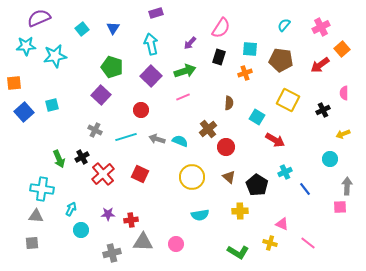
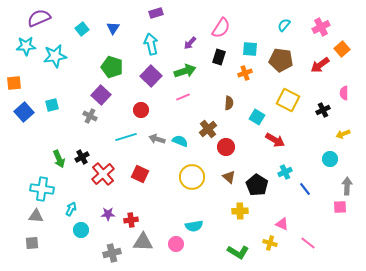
gray cross at (95, 130): moved 5 px left, 14 px up
cyan semicircle at (200, 215): moved 6 px left, 11 px down
